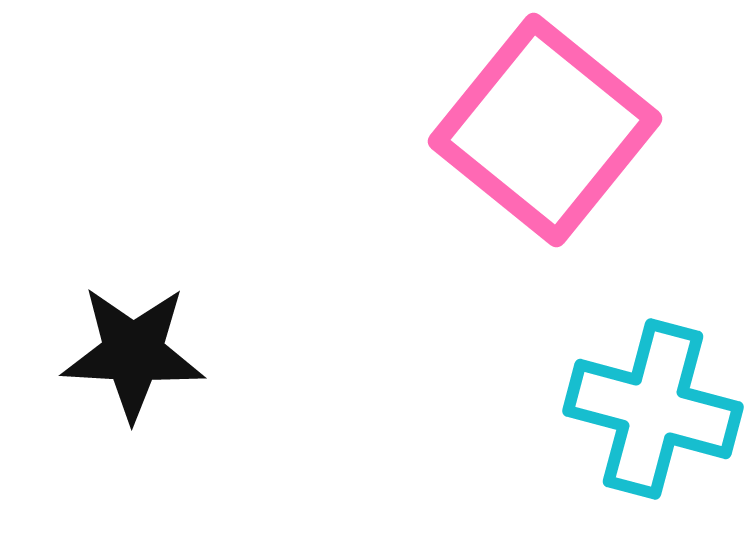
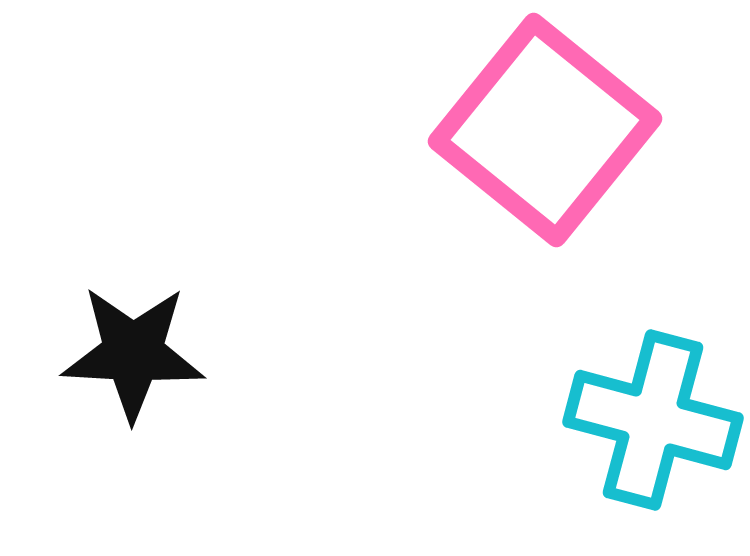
cyan cross: moved 11 px down
